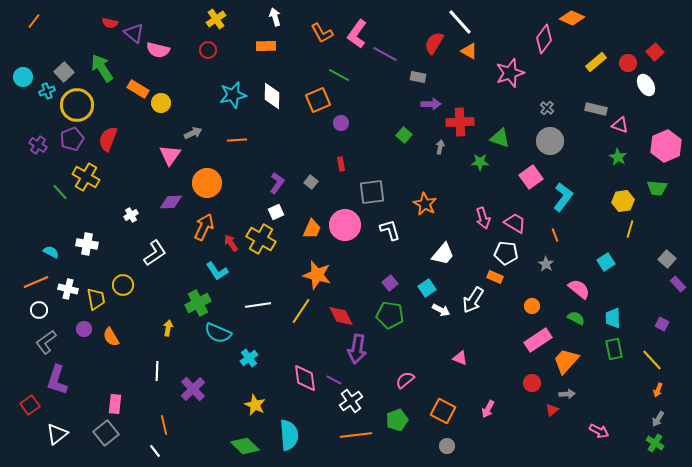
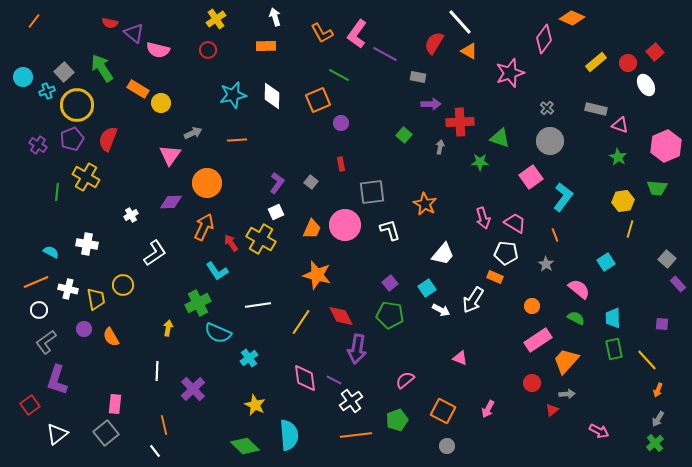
green line at (60, 192): moved 3 px left; rotated 48 degrees clockwise
yellow line at (301, 311): moved 11 px down
purple square at (662, 324): rotated 24 degrees counterclockwise
yellow line at (652, 360): moved 5 px left
green cross at (655, 443): rotated 18 degrees clockwise
